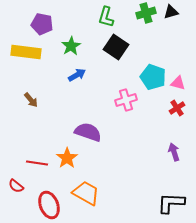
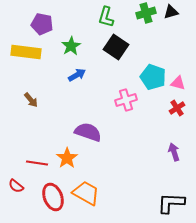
red ellipse: moved 4 px right, 8 px up
